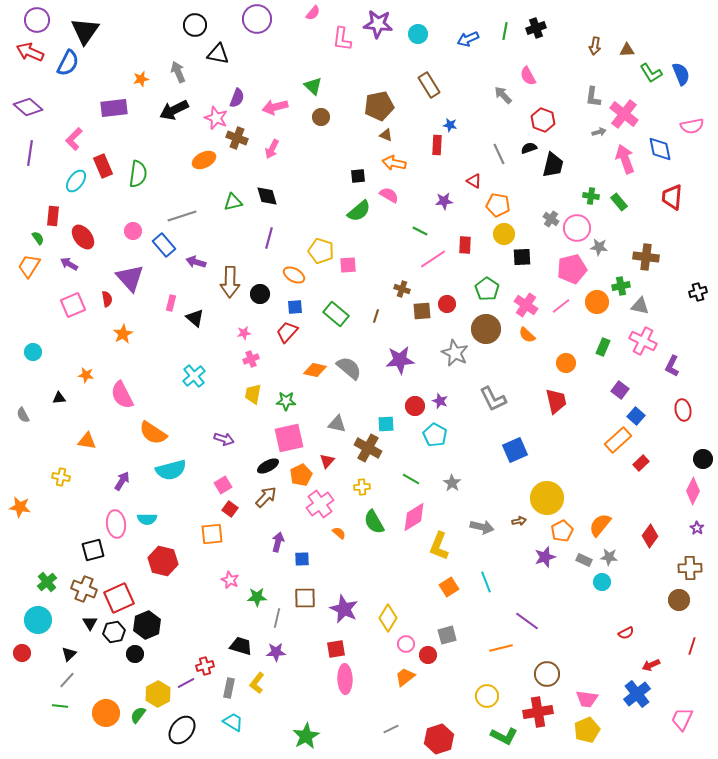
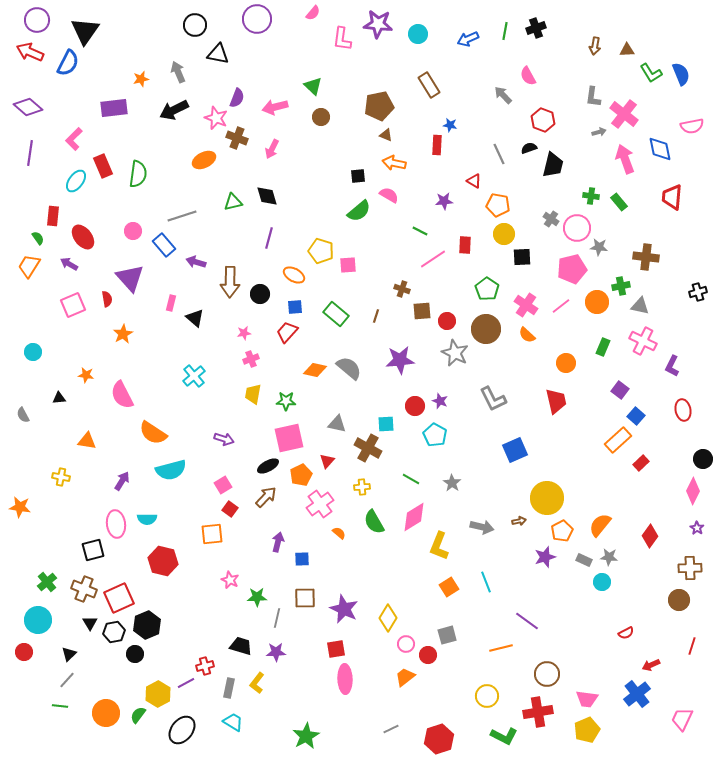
red circle at (447, 304): moved 17 px down
red circle at (22, 653): moved 2 px right, 1 px up
